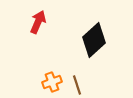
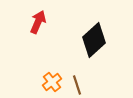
orange cross: rotated 18 degrees counterclockwise
